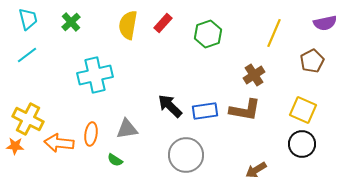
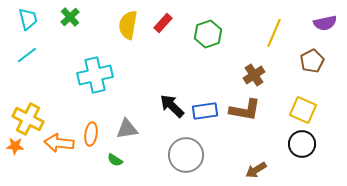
green cross: moved 1 px left, 5 px up
black arrow: moved 2 px right
